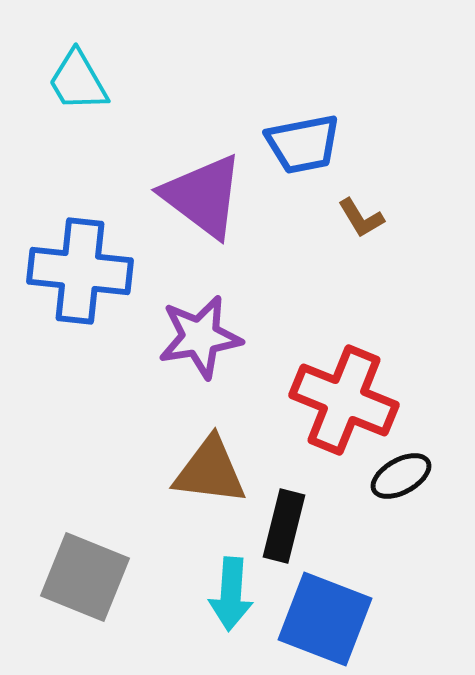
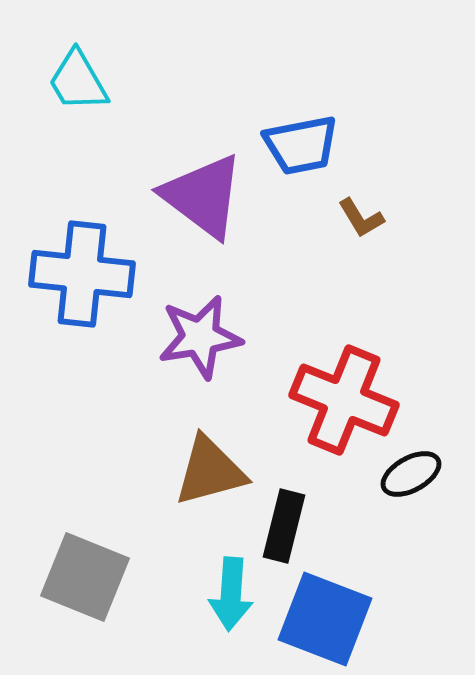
blue trapezoid: moved 2 px left, 1 px down
blue cross: moved 2 px right, 3 px down
brown triangle: rotated 22 degrees counterclockwise
black ellipse: moved 10 px right, 2 px up
